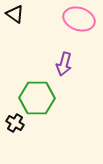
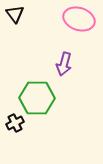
black triangle: rotated 18 degrees clockwise
black cross: rotated 30 degrees clockwise
